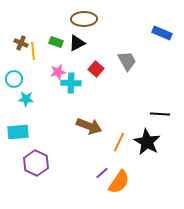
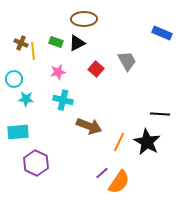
cyan cross: moved 8 px left, 17 px down; rotated 12 degrees clockwise
